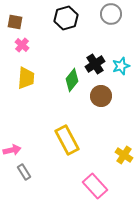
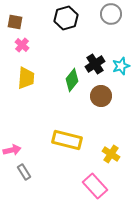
yellow rectangle: rotated 48 degrees counterclockwise
yellow cross: moved 13 px left, 1 px up
